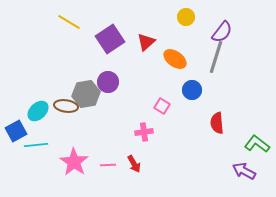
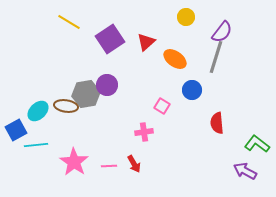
purple circle: moved 1 px left, 3 px down
blue square: moved 1 px up
pink line: moved 1 px right, 1 px down
purple arrow: moved 1 px right
